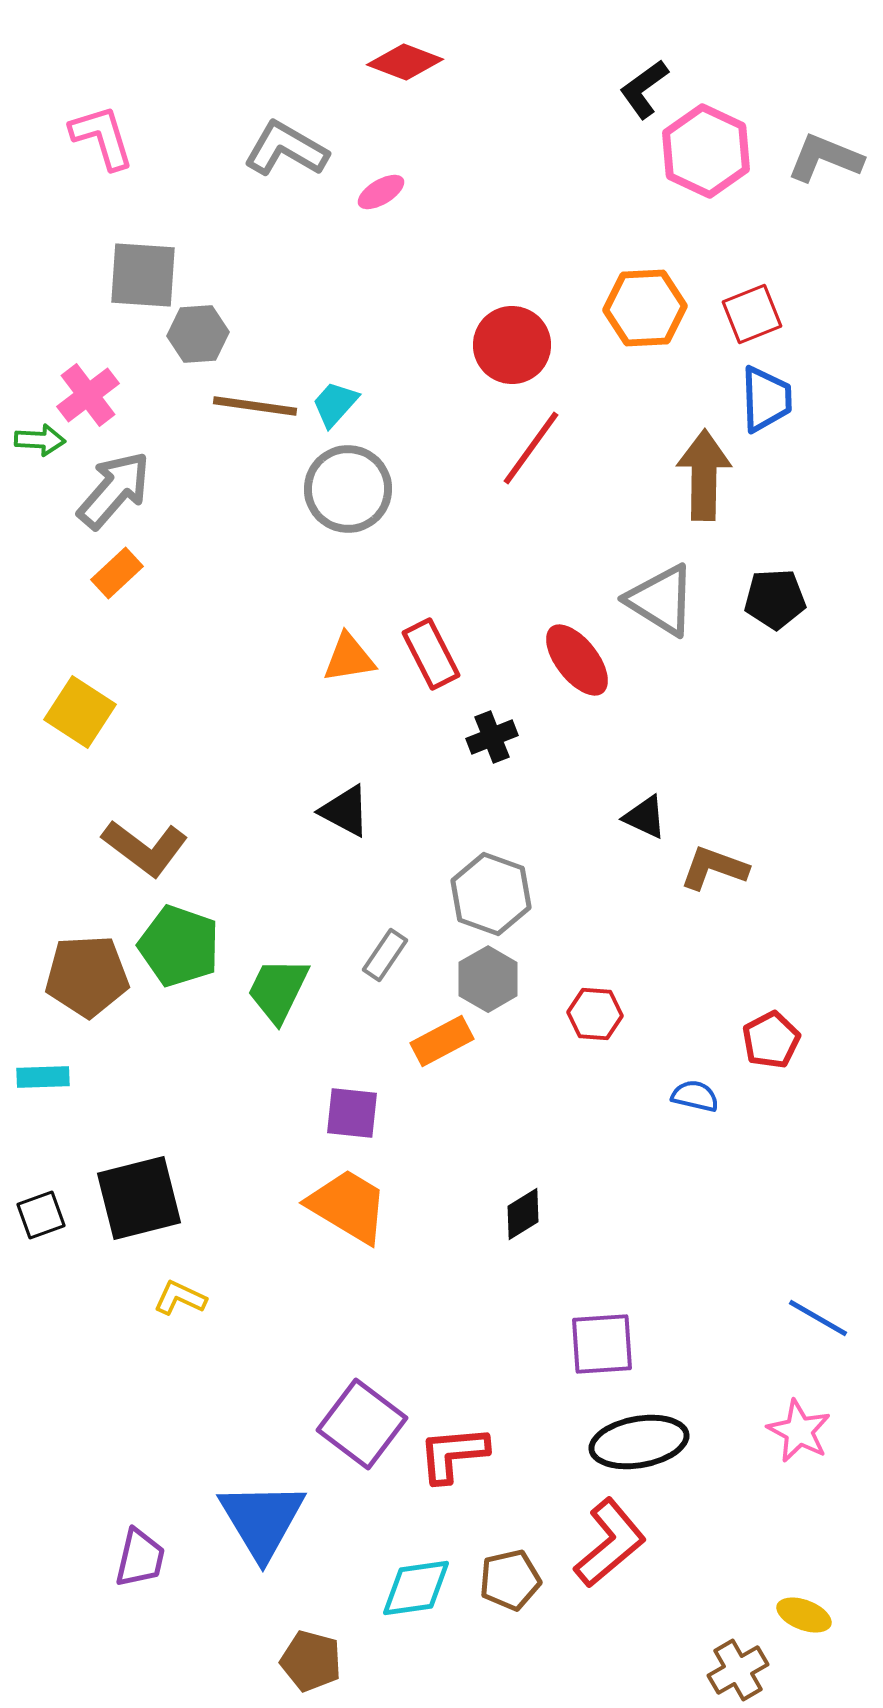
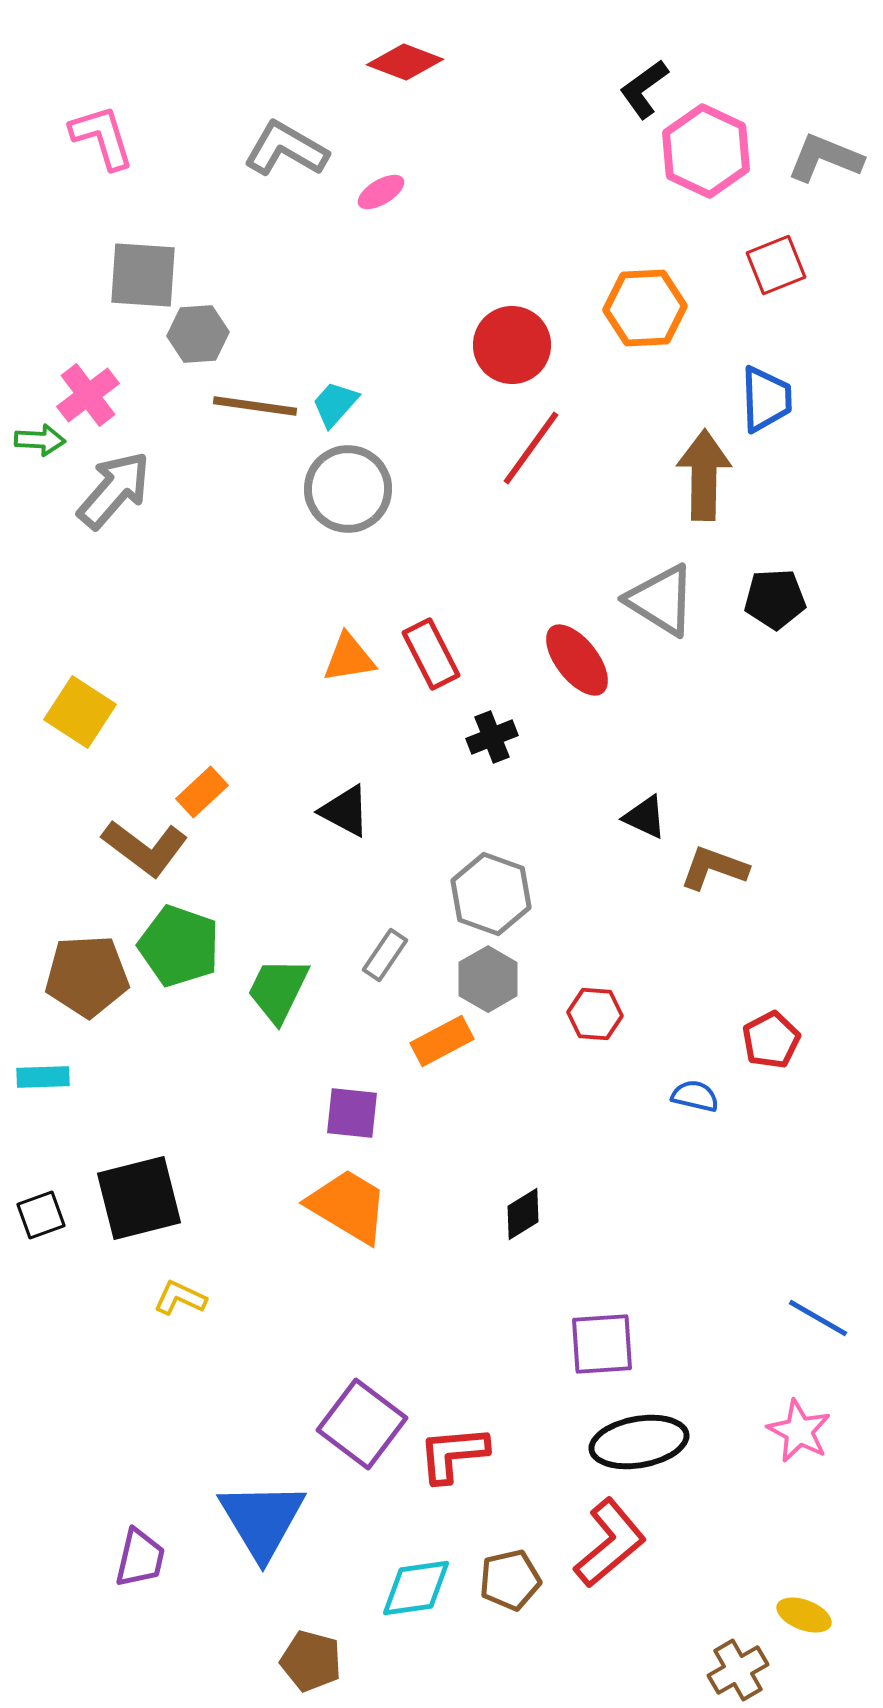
red square at (752, 314): moved 24 px right, 49 px up
orange rectangle at (117, 573): moved 85 px right, 219 px down
